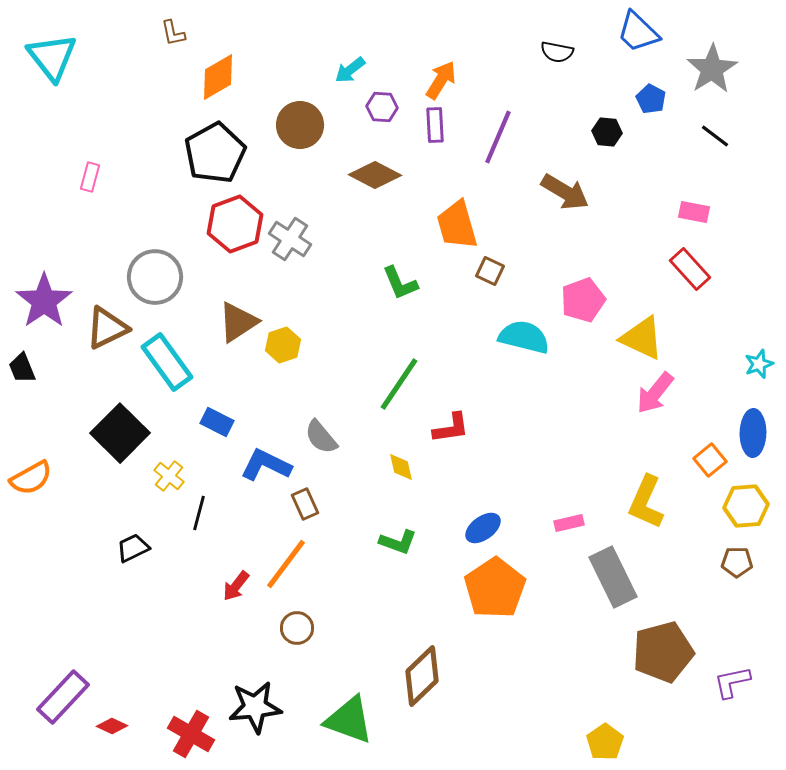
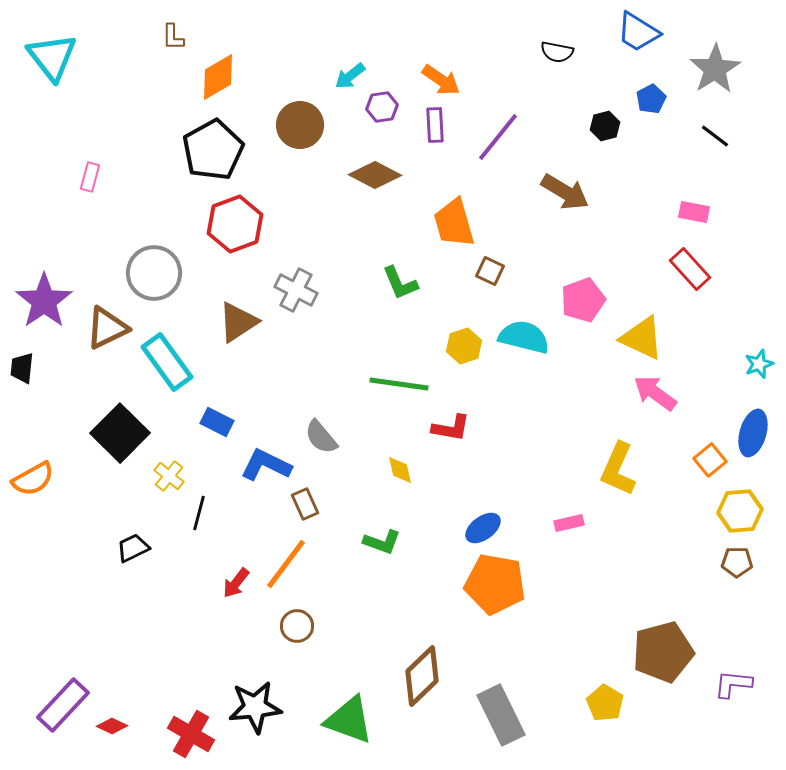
blue trapezoid at (638, 32): rotated 12 degrees counterclockwise
brown L-shape at (173, 33): moved 4 px down; rotated 12 degrees clockwise
gray star at (712, 69): moved 3 px right
cyan arrow at (350, 70): moved 6 px down
orange arrow at (441, 80): rotated 93 degrees clockwise
blue pentagon at (651, 99): rotated 16 degrees clockwise
purple hexagon at (382, 107): rotated 12 degrees counterclockwise
black hexagon at (607, 132): moved 2 px left, 6 px up; rotated 20 degrees counterclockwise
purple line at (498, 137): rotated 16 degrees clockwise
black pentagon at (215, 153): moved 2 px left, 3 px up
orange trapezoid at (457, 225): moved 3 px left, 2 px up
gray cross at (290, 239): moved 6 px right, 51 px down; rotated 6 degrees counterclockwise
gray circle at (155, 277): moved 1 px left, 4 px up
yellow hexagon at (283, 345): moved 181 px right, 1 px down
black trapezoid at (22, 368): rotated 28 degrees clockwise
green line at (399, 384): rotated 64 degrees clockwise
pink arrow at (655, 393): rotated 87 degrees clockwise
red L-shape at (451, 428): rotated 18 degrees clockwise
blue ellipse at (753, 433): rotated 15 degrees clockwise
yellow diamond at (401, 467): moved 1 px left, 3 px down
orange semicircle at (31, 478): moved 2 px right, 1 px down
yellow L-shape at (646, 502): moved 28 px left, 33 px up
yellow hexagon at (746, 506): moved 6 px left, 5 px down
green L-shape at (398, 542): moved 16 px left
gray rectangle at (613, 577): moved 112 px left, 138 px down
red arrow at (236, 586): moved 3 px up
orange pentagon at (495, 588): moved 4 px up; rotated 28 degrees counterclockwise
brown circle at (297, 628): moved 2 px up
purple L-shape at (732, 682): moved 1 px right, 2 px down; rotated 18 degrees clockwise
purple rectangle at (63, 697): moved 8 px down
yellow pentagon at (605, 742): moved 39 px up; rotated 6 degrees counterclockwise
